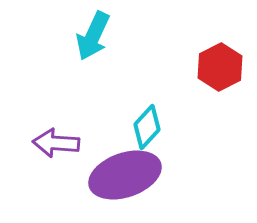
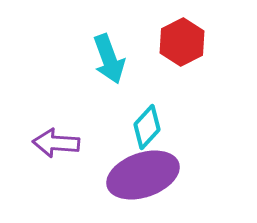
cyan arrow: moved 16 px right, 23 px down; rotated 45 degrees counterclockwise
red hexagon: moved 38 px left, 25 px up
purple ellipse: moved 18 px right
